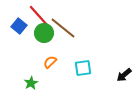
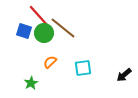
blue square: moved 5 px right, 5 px down; rotated 21 degrees counterclockwise
